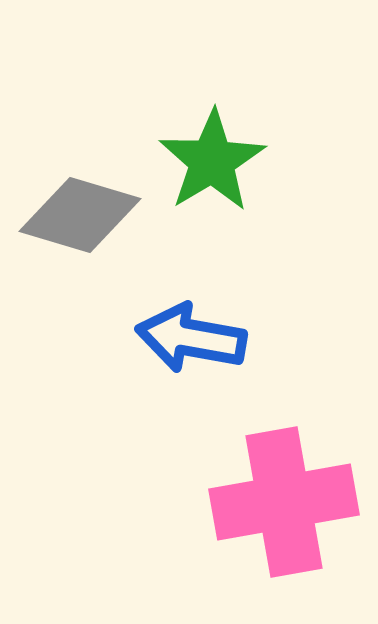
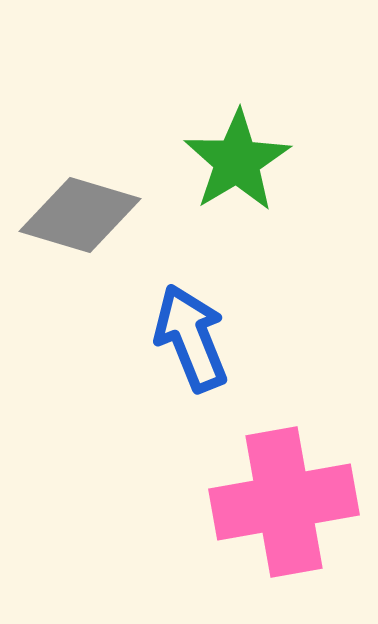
green star: moved 25 px right
blue arrow: rotated 58 degrees clockwise
